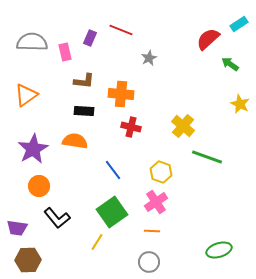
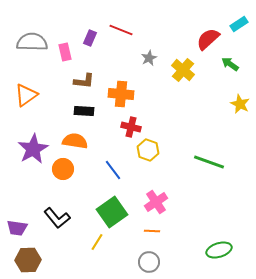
yellow cross: moved 56 px up
green line: moved 2 px right, 5 px down
yellow hexagon: moved 13 px left, 22 px up
orange circle: moved 24 px right, 17 px up
